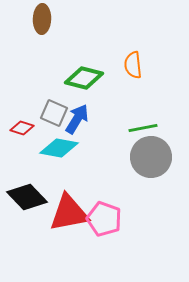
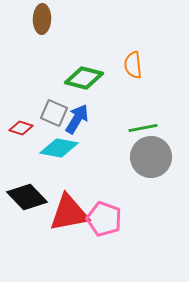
red diamond: moved 1 px left
